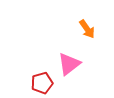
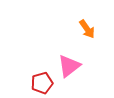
pink triangle: moved 2 px down
